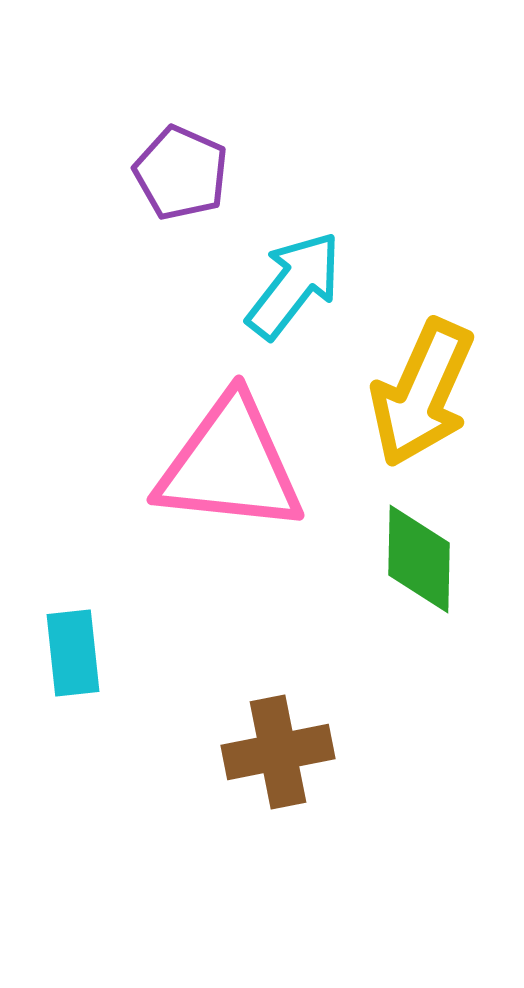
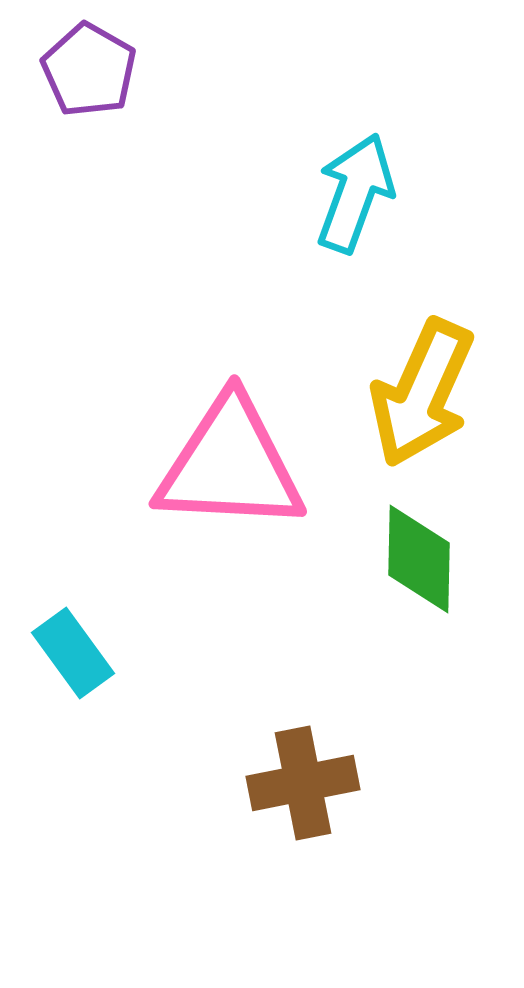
purple pentagon: moved 92 px left, 103 px up; rotated 6 degrees clockwise
cyan arrow: moved 61 px right, 92 px up; rotated 18 degrees counterclockwise
pink triangle: rotated 3 degrees counterclockwise
cyan rectangle: rotated 30 degrees counterclockwise
brown cross: moved 25 px right, 31 px down
